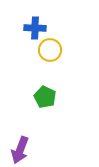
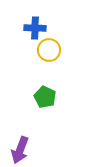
yellow circle: moved 1 px left
